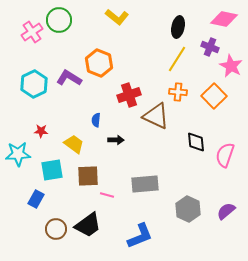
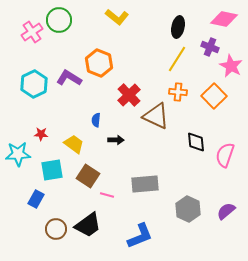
red cross: rotated 25 degrees counterclockwise
red star: moved 3 px down
brown square: rotated 35 degrees clockwise
